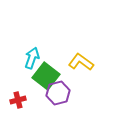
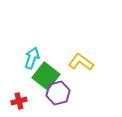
red cross: moved 1 px right, 1 px down
